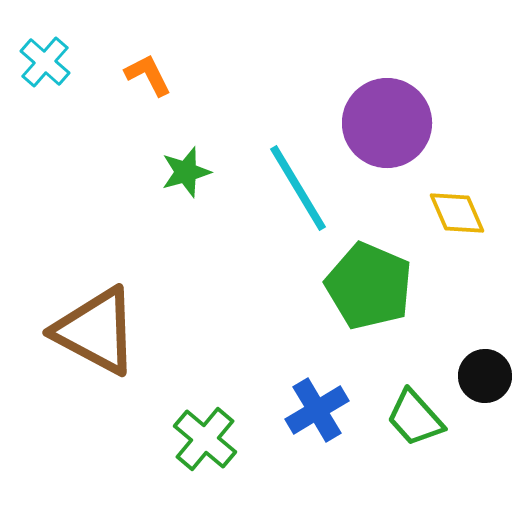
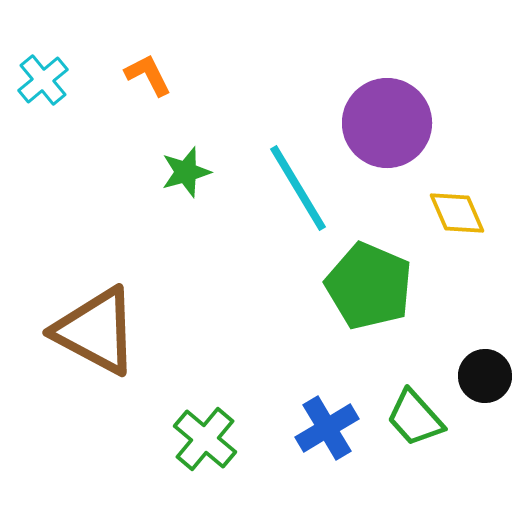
cyan cross: moved 2 px left, 18 px down; rotated 9 degrees clockwise
blue cross: moved 10 px right, 18 px down
